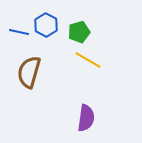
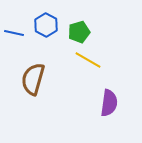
blue line: moved 5 px left, 1 px down
brown semicircle: moved 4 px right, 7 px down
purple semicircle: moved 23 px right, 15 px up
